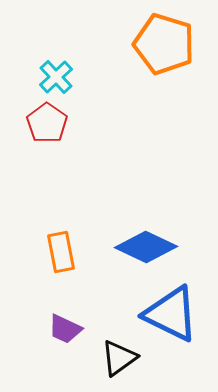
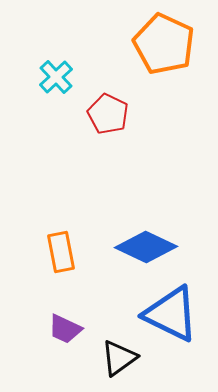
orange pentagon: rotated 8 degrees clockwise
red pentagon: moved 61 px right, 9 px up; rotated 9 degrees counterclockwise
